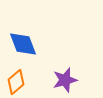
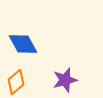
blue diamond: rotated 8 degrees counterclockwise
